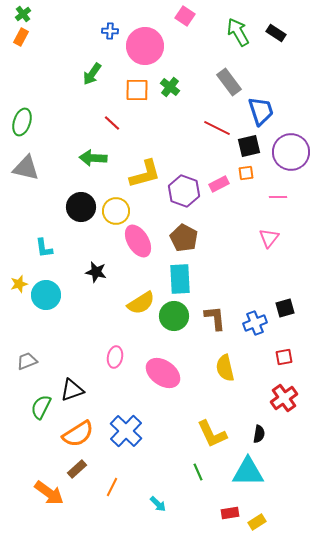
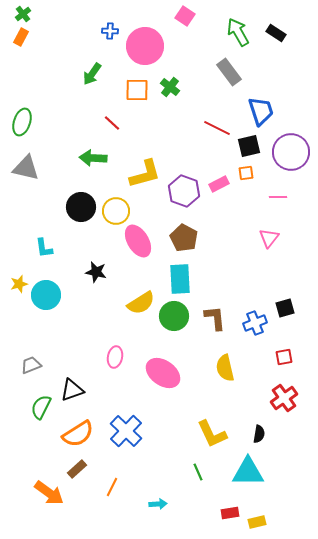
gray rectangle at (229, 82): moved 10 px up
gray trapezoid at (27, 361): moved 4 px right, 4 px down
cyan arrow at (158, 504): rotated 48 degrees counterclockwise
yellow rectangle at (257, 522): rotated 18 degrees clockwise
